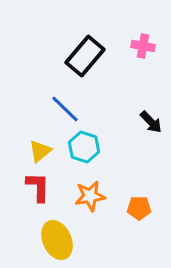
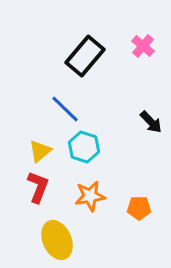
pink cross: rotated 30 degrees clockwise
red L-shape: rotated 20 degrees clockwise
